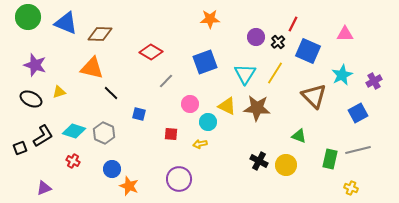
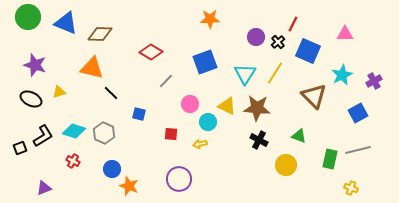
black cross at (259, 161): moved 21 px up
